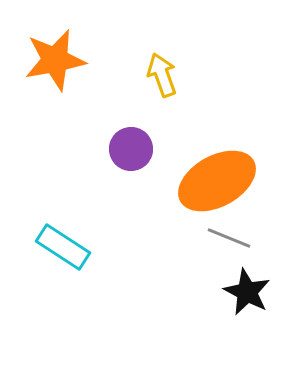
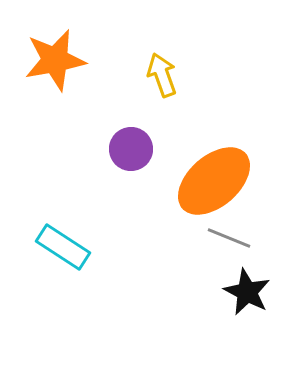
orange ellipse: moved 3 px left; rotated 12 degrees counterclockwise
